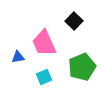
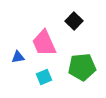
green pentagon: rotated 16 degrees clockwise
